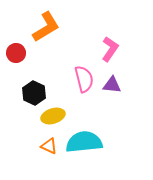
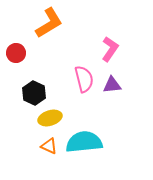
orange L-shape: moved 3 px right, 4 px up
purple triangle: rotated 12 degrees counterclockwise
yellow ellipse: moved 3 px left, 2 px down
